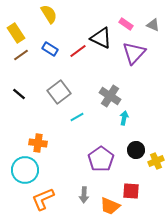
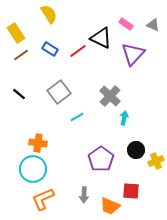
purple triangle: moved 1 px left, 1 px down
gray cross: rotated 10 degrees clockwise
cyan circle: moved 8 px right, 1 px up
